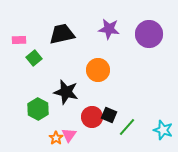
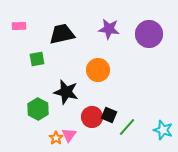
pink rectangle: moved 14 px up
green square: moved 3 px right, 1 px down; rotated 28 degrees clockwise
